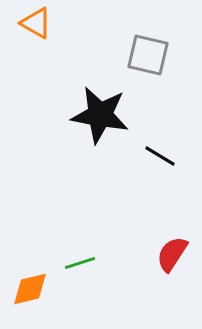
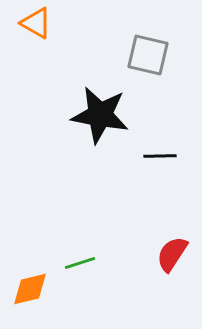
black line: rotated 32 degrees counterclockwise
